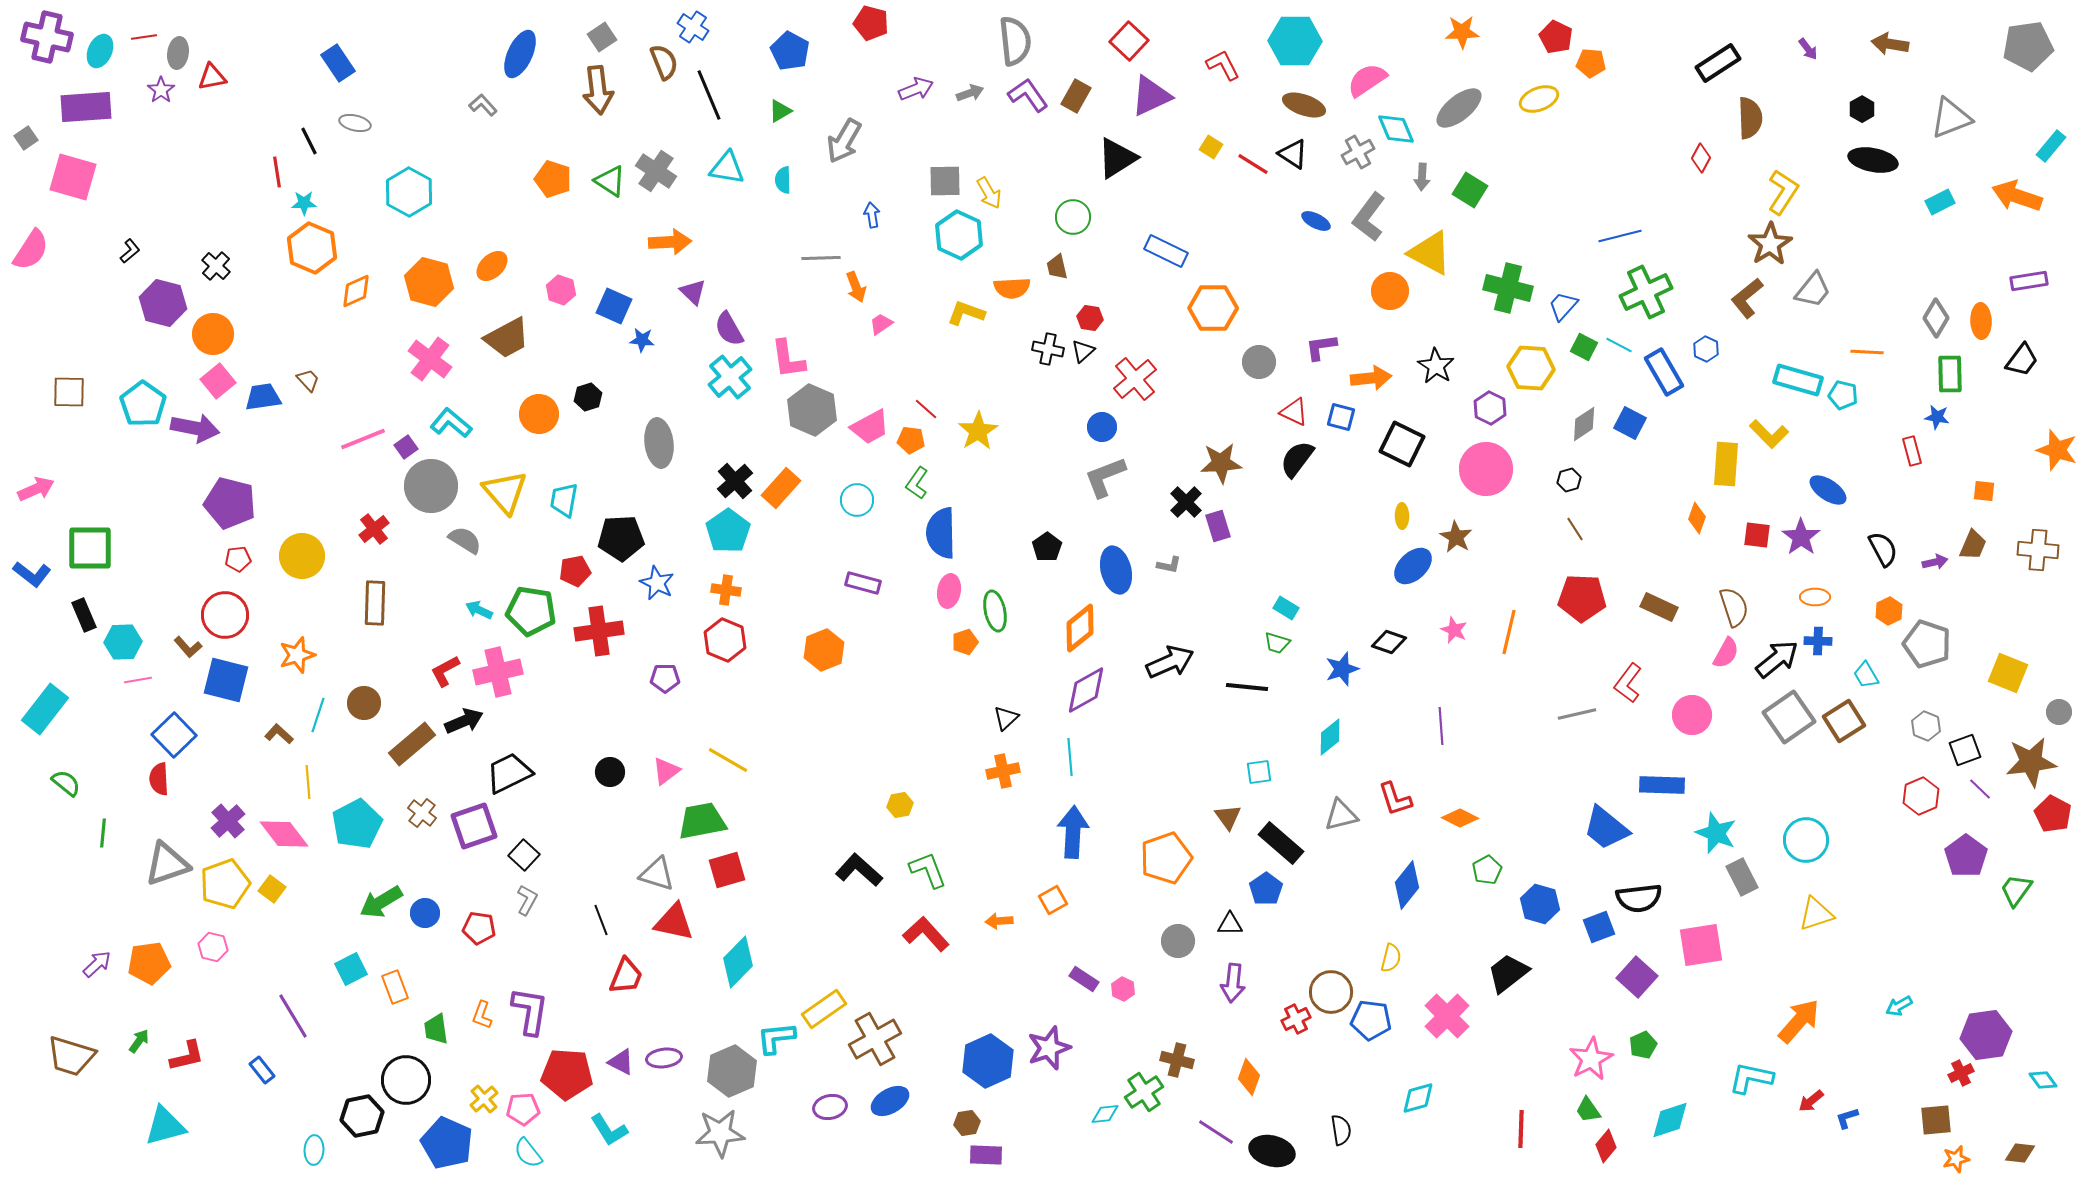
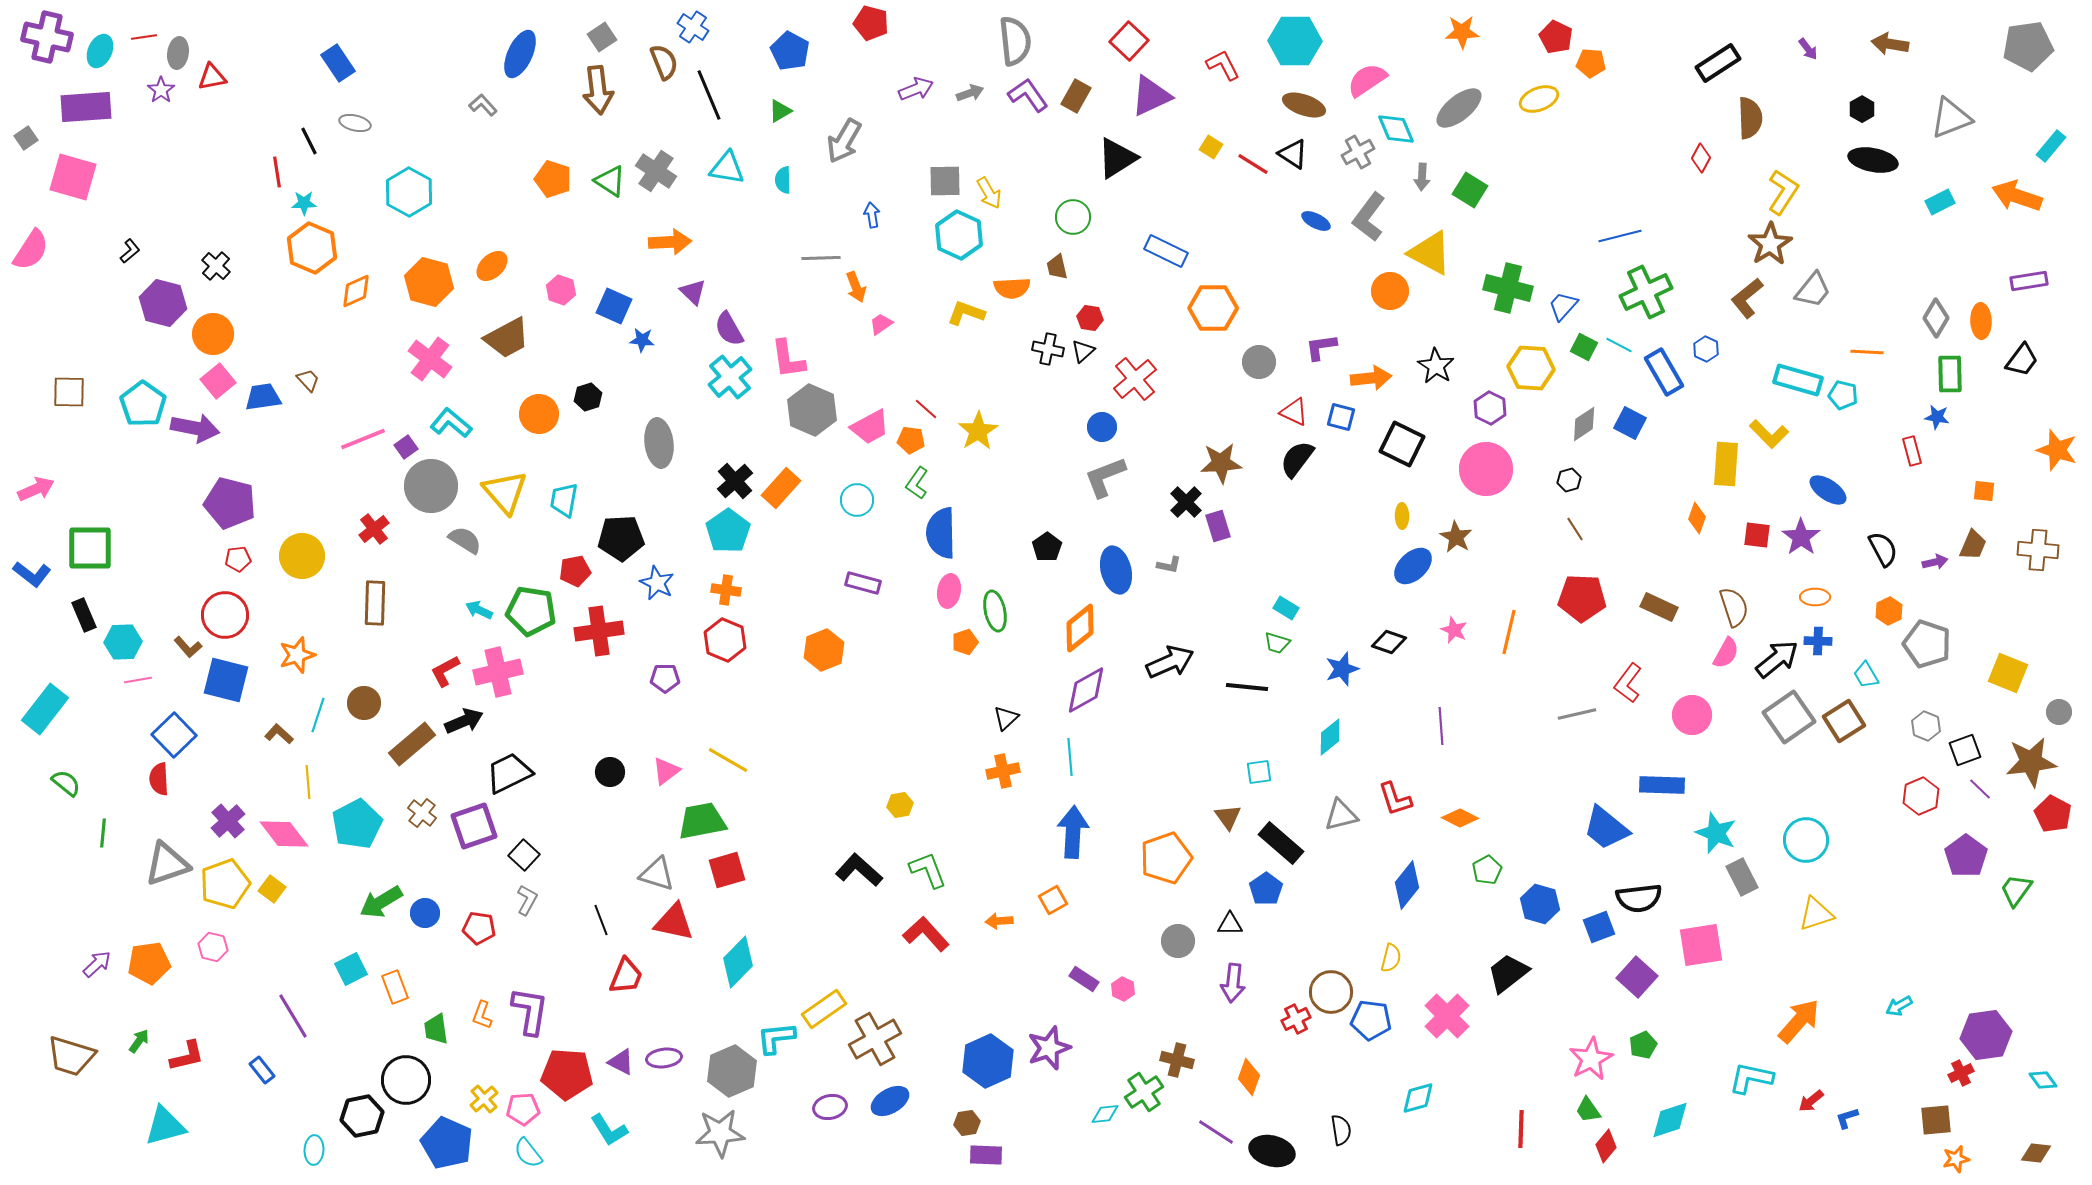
brown diamond at (2020, 1153): moved 16 px right
